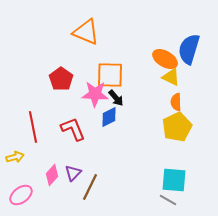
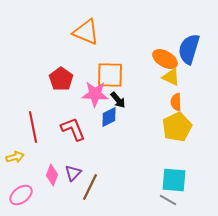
black arrow: moved 2 px right, 2 px down
pink diamond: rotated 20 degrees counterclockwise
